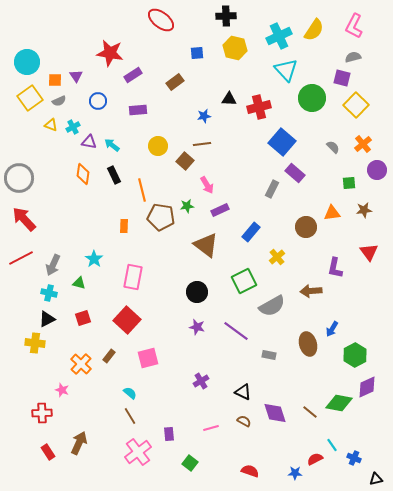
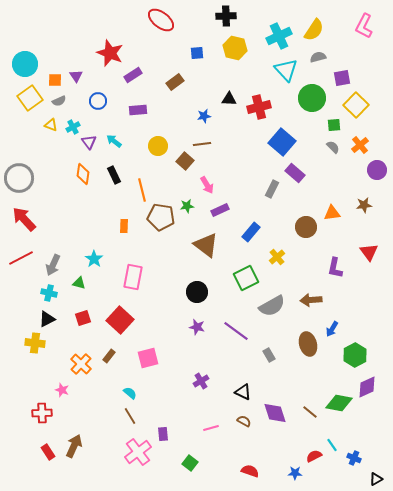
pink L-shape at (354, 26): moved 10 px right
red star at (110, 53): rotated 12 degrees clockwise
gray semicircle at (353, 57): moved 35 px left
cyan circle at (27, 62): moved 2 px left, 2 px down
purple square at (342, 78): rotated 24 degrees counterclockwise
purple triangle at (89, 142): rotated 42 degrees clockwise
orange cross at (363, 144): moved 3 px left, 1 px down
cyan arrow at (112, 145): moved 2 px right, 4 px up
green square at (349, 183): moved 15 px left, 58 px up
brown star at (364, 210): moved 5 px up
green square at (244, 281): moved 2 px right, 3 px up
brown arrow at (311, 291): moved 9 px down
red square at (127, 320): moved 7 px left
gray rectangle at (269, 355): rotated 48 degrees clockwise
purple rectangle at (169, 434): moved 6 px left
brown arrow at (79, 443): moved 5 px left, 3 px down
red semicircle at (315, 459): moved 1 px left, 3 px up
black triangle at (376, 479): rotated 16 degrees counterclockwise
